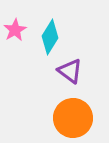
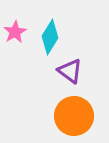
pink star: moved 2 px down
orange circle: moved 1 px right, 2 px up
